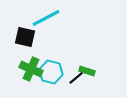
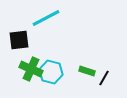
black square: moved 6 px left, 3 px down; rotated 20 degrees counterclockwise
black line: moved 28 px right; rotated 21 degrees counterclockwise
